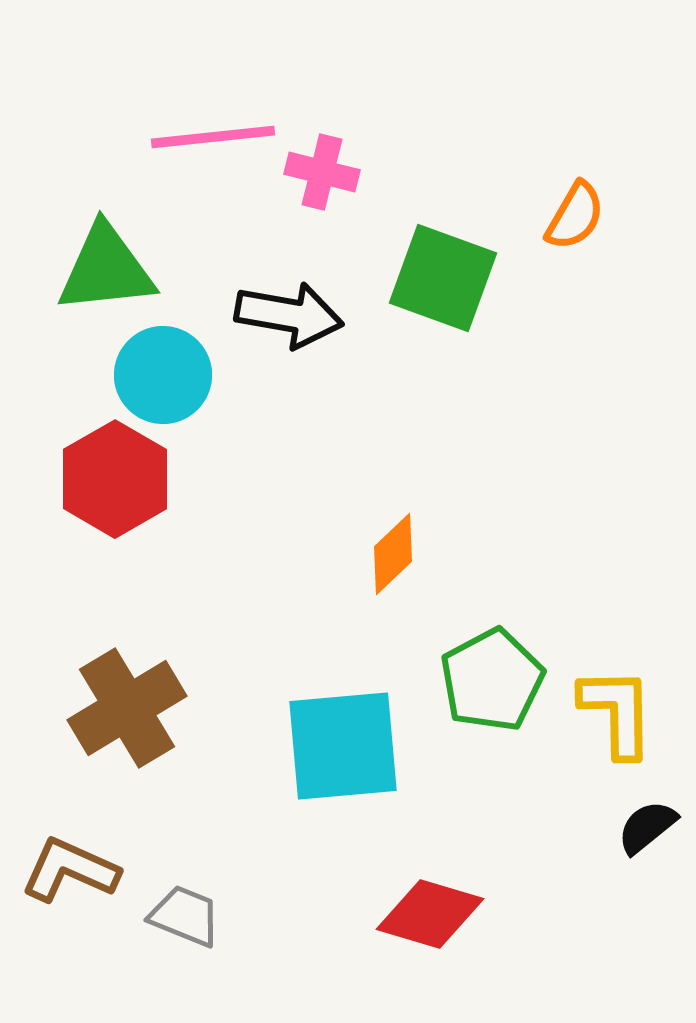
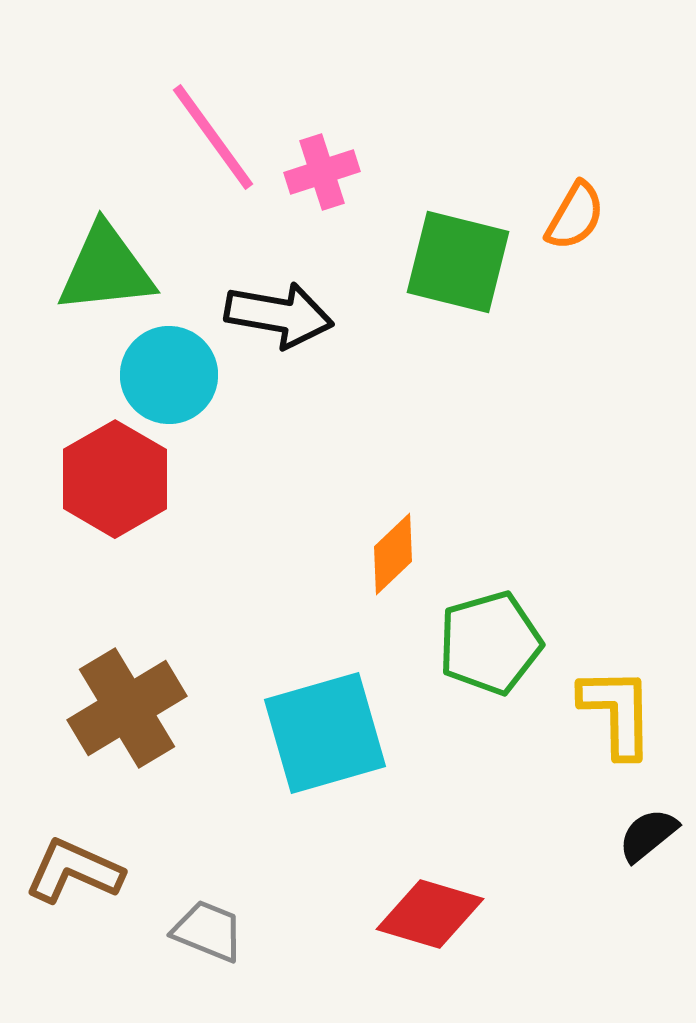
pink line: rotated 60 degrees clockwise
pink cross: rotated 32 degrees counterclockwise
green square: moved 15 px right, 16 px up; rotated 6 degrees counterclockwise
black arrow: moved 10 px left
cyan circle: moved 6 px right
green pentagon: moved 2 px left, 37 px up; rotated 12 degrees clockwise
cyan square: moved 18 px left, 13 px up; rotated 11 degrees counterclockwise
black semicircle: moved 1 px right, 8 px down
brown L-shape: moved 4 px right, 1 px down
gray trapezoid: moved 23 px right, 15 px down
